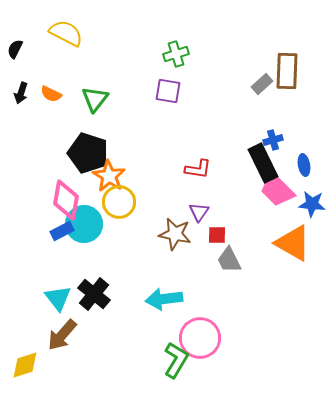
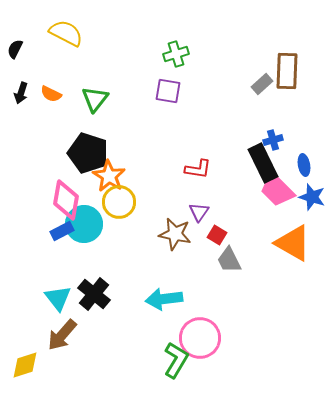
blue star: moved 7 px up; rotated 12 degrees clockwise
red square: rotated 30 degrees clockwise
